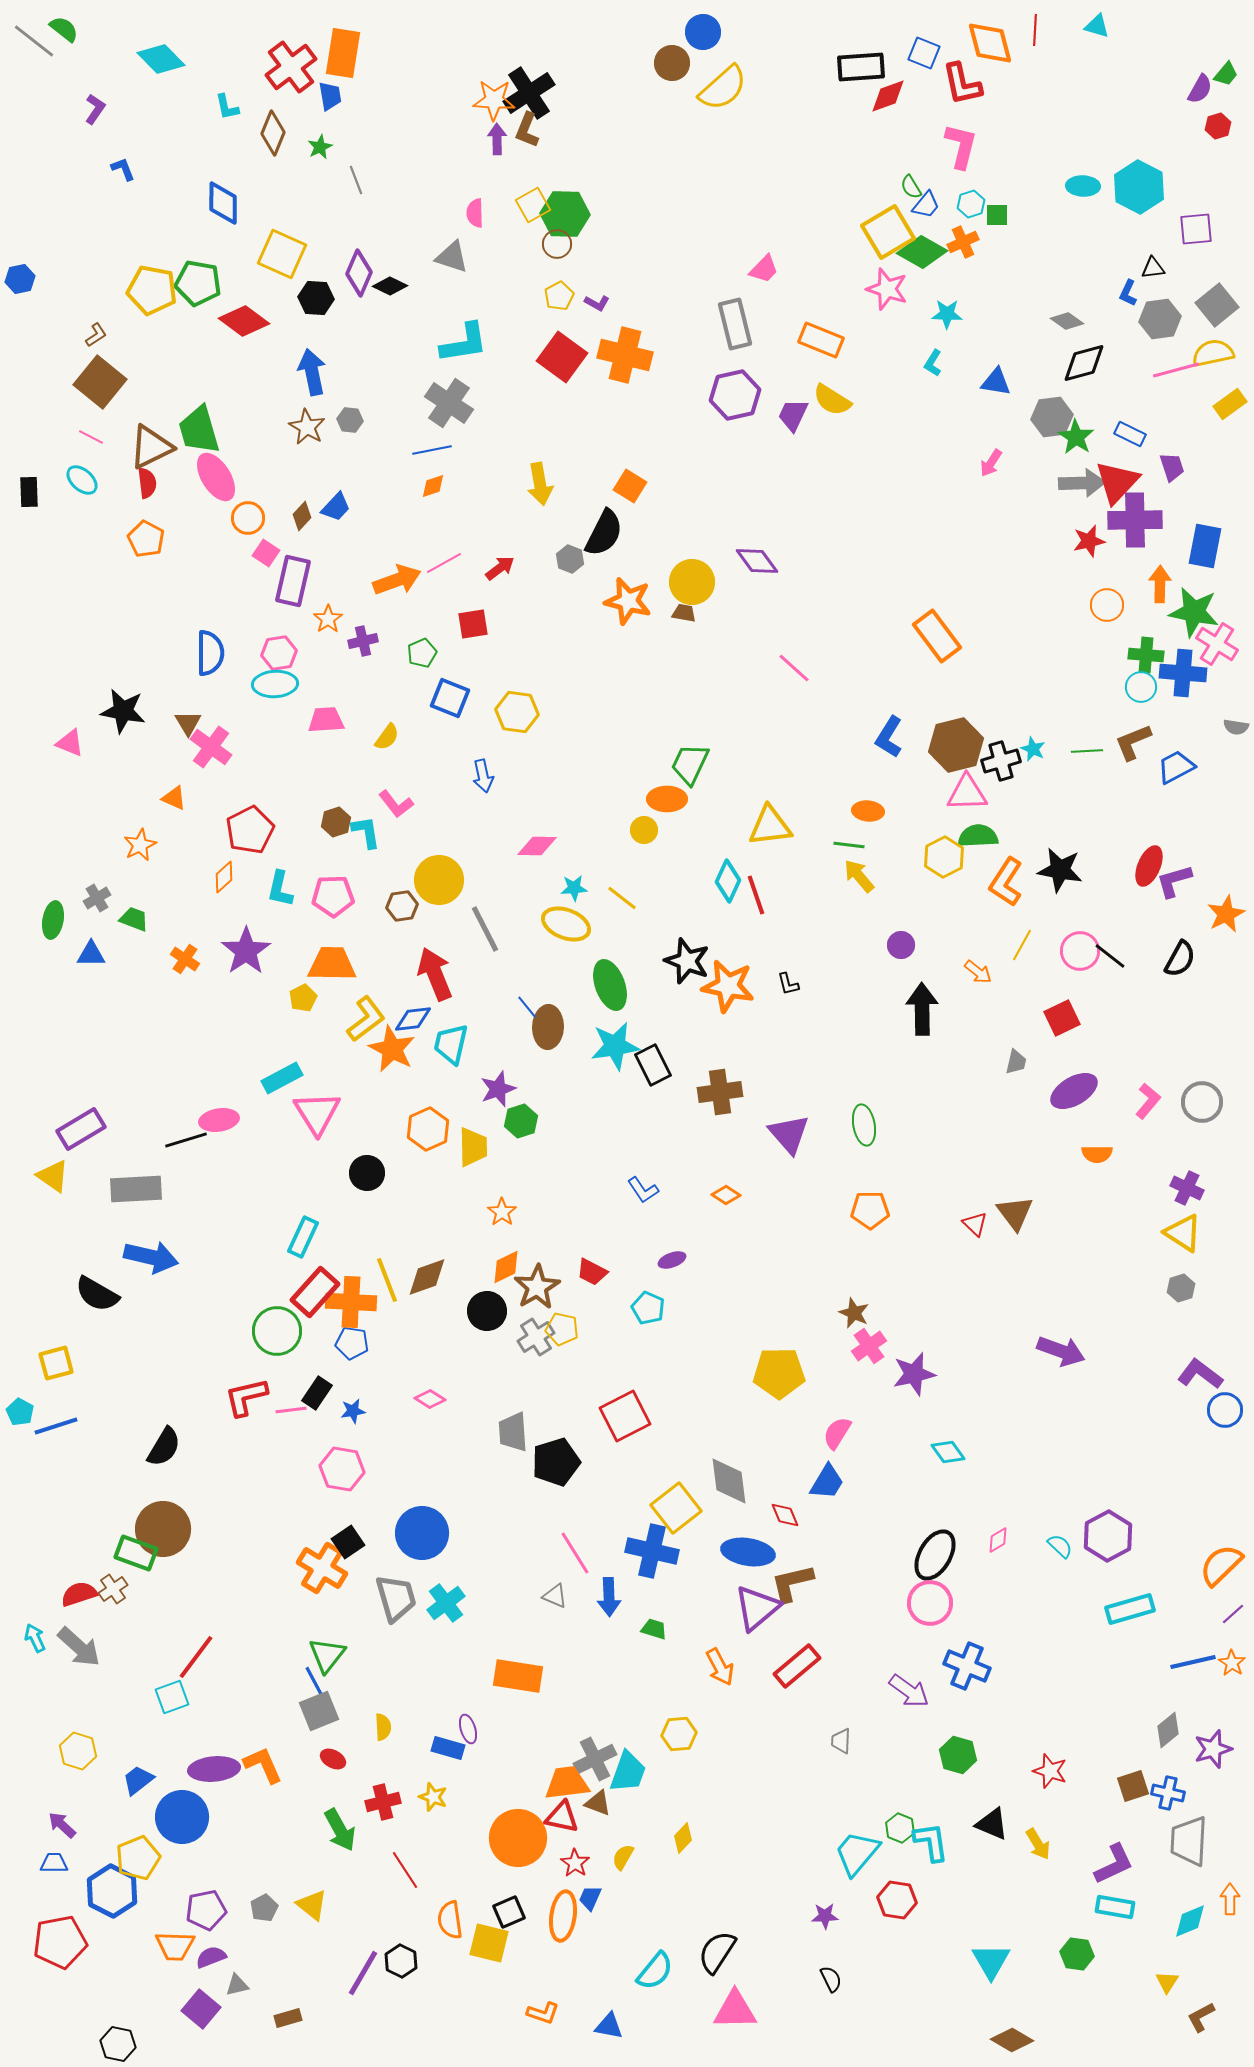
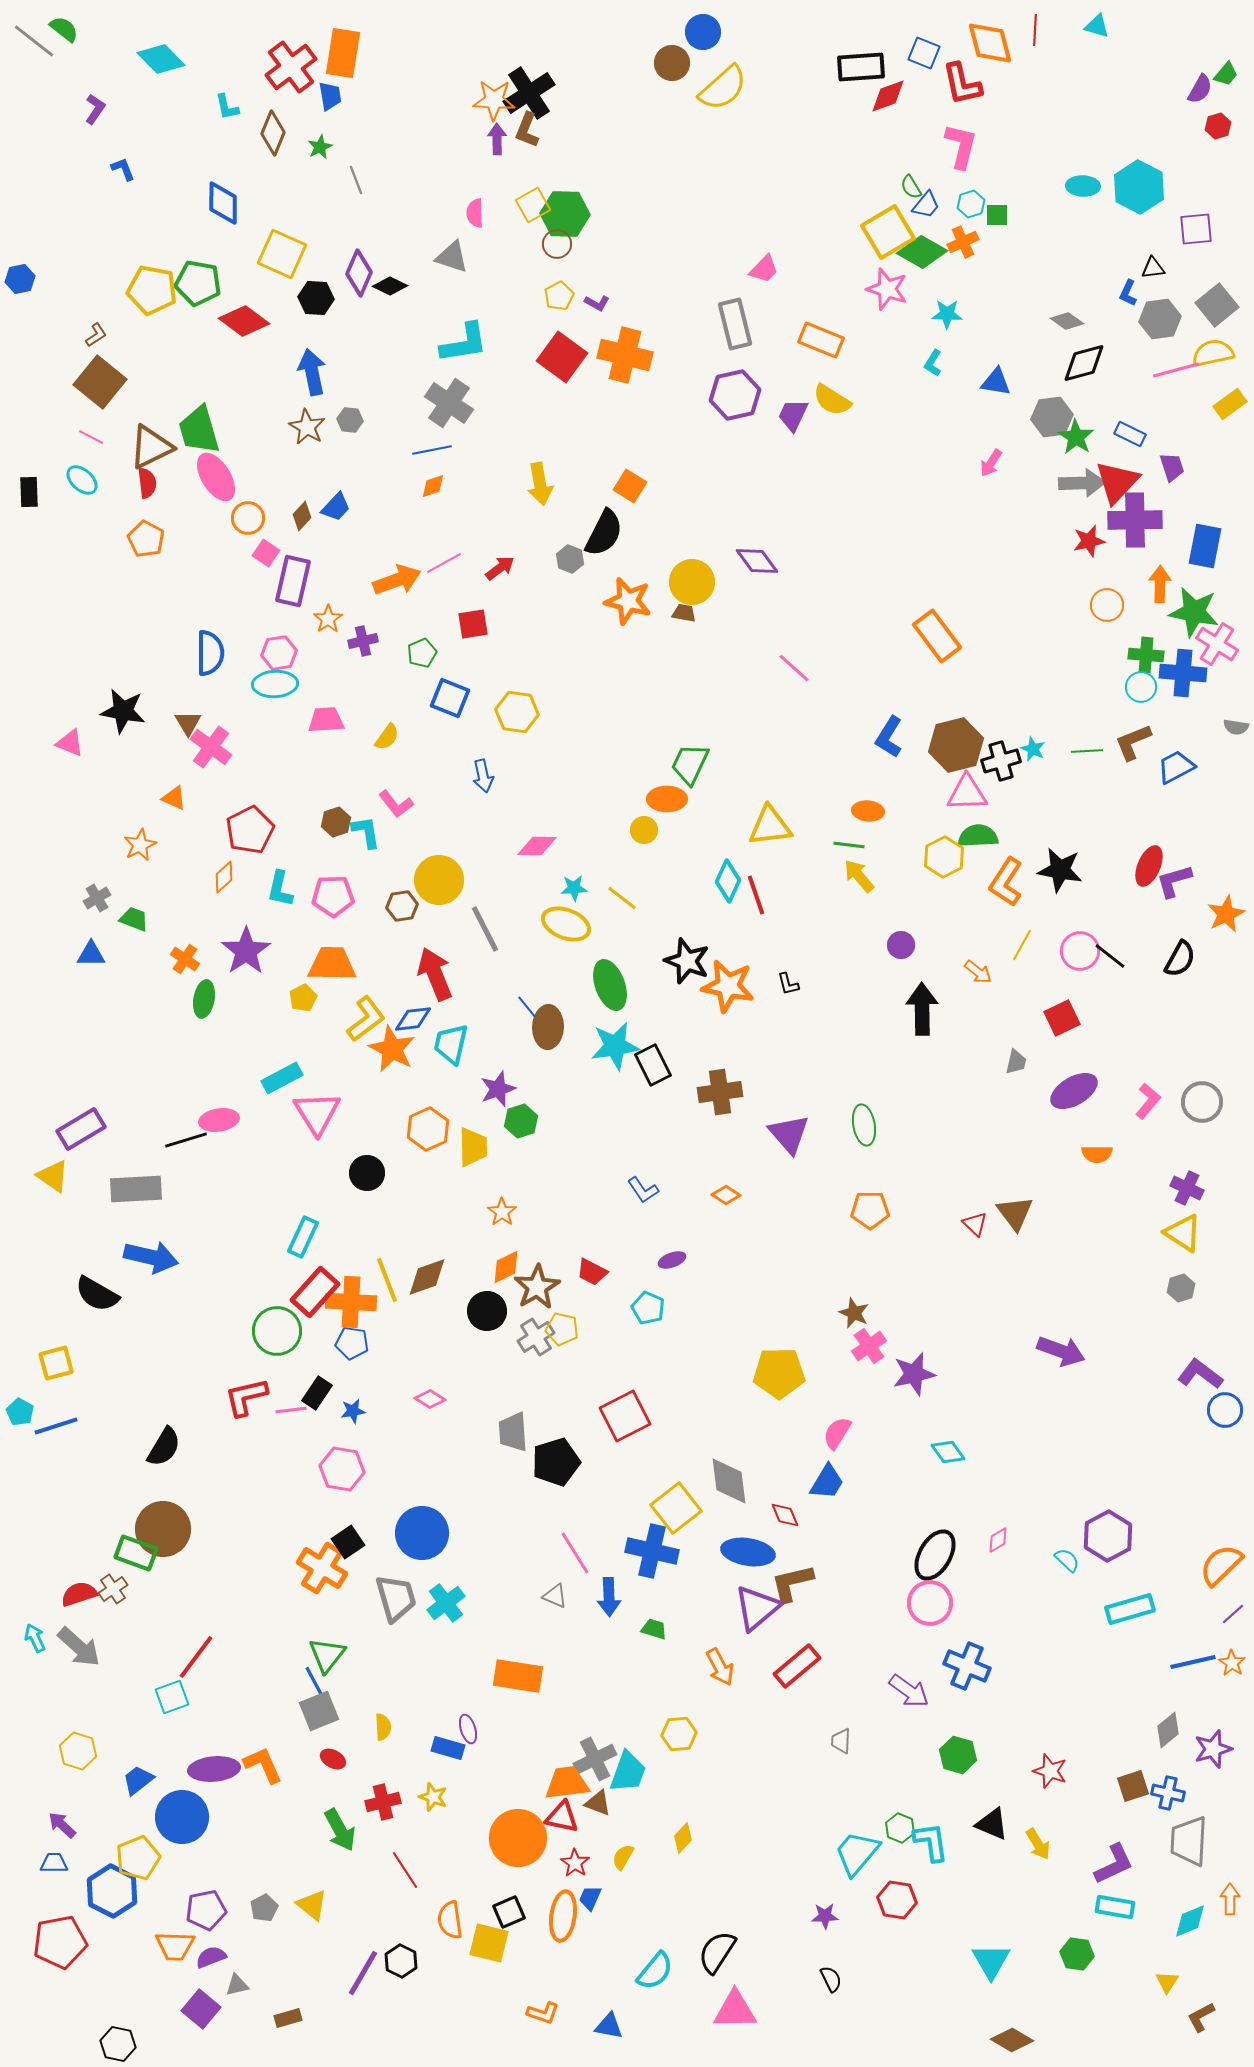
green ellipse at (53, 920): moved 151 px right, 79 px down
cyan semicircle at (1060, 1546): moved 7 px right, 14 px down
